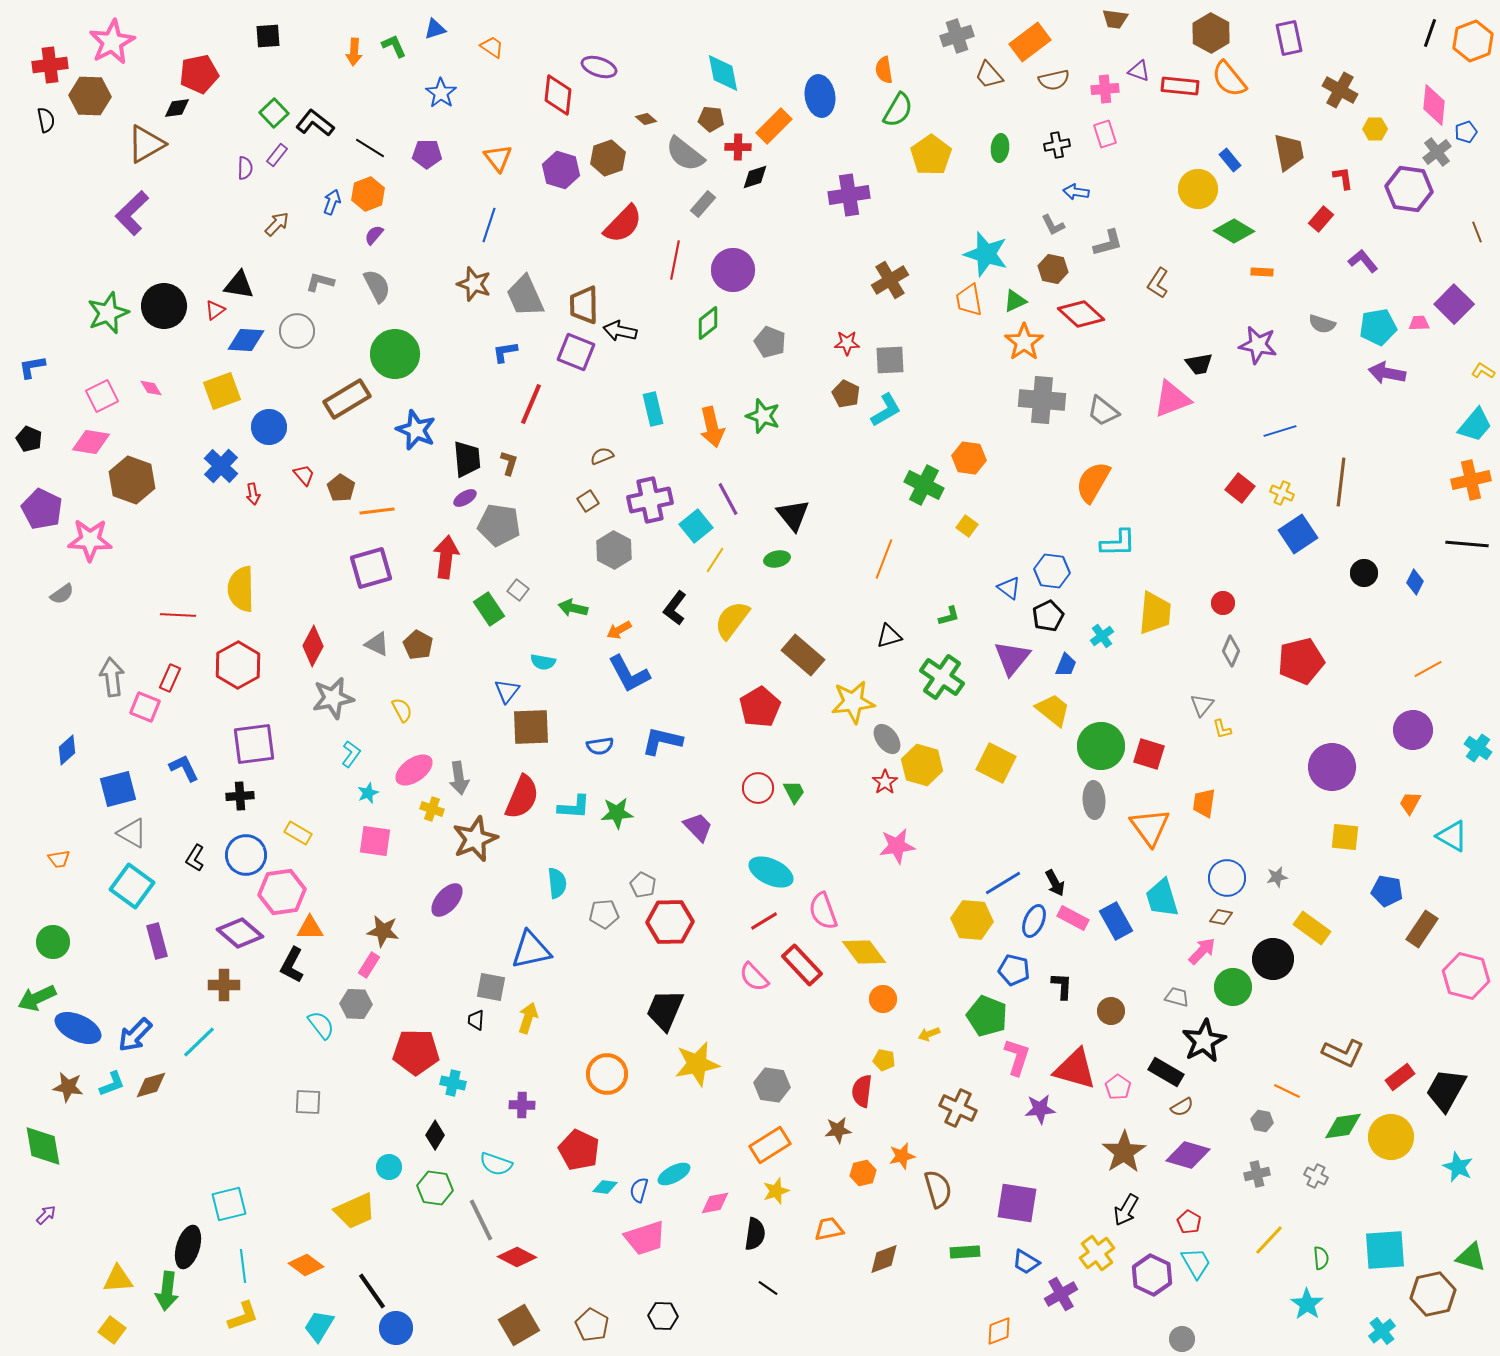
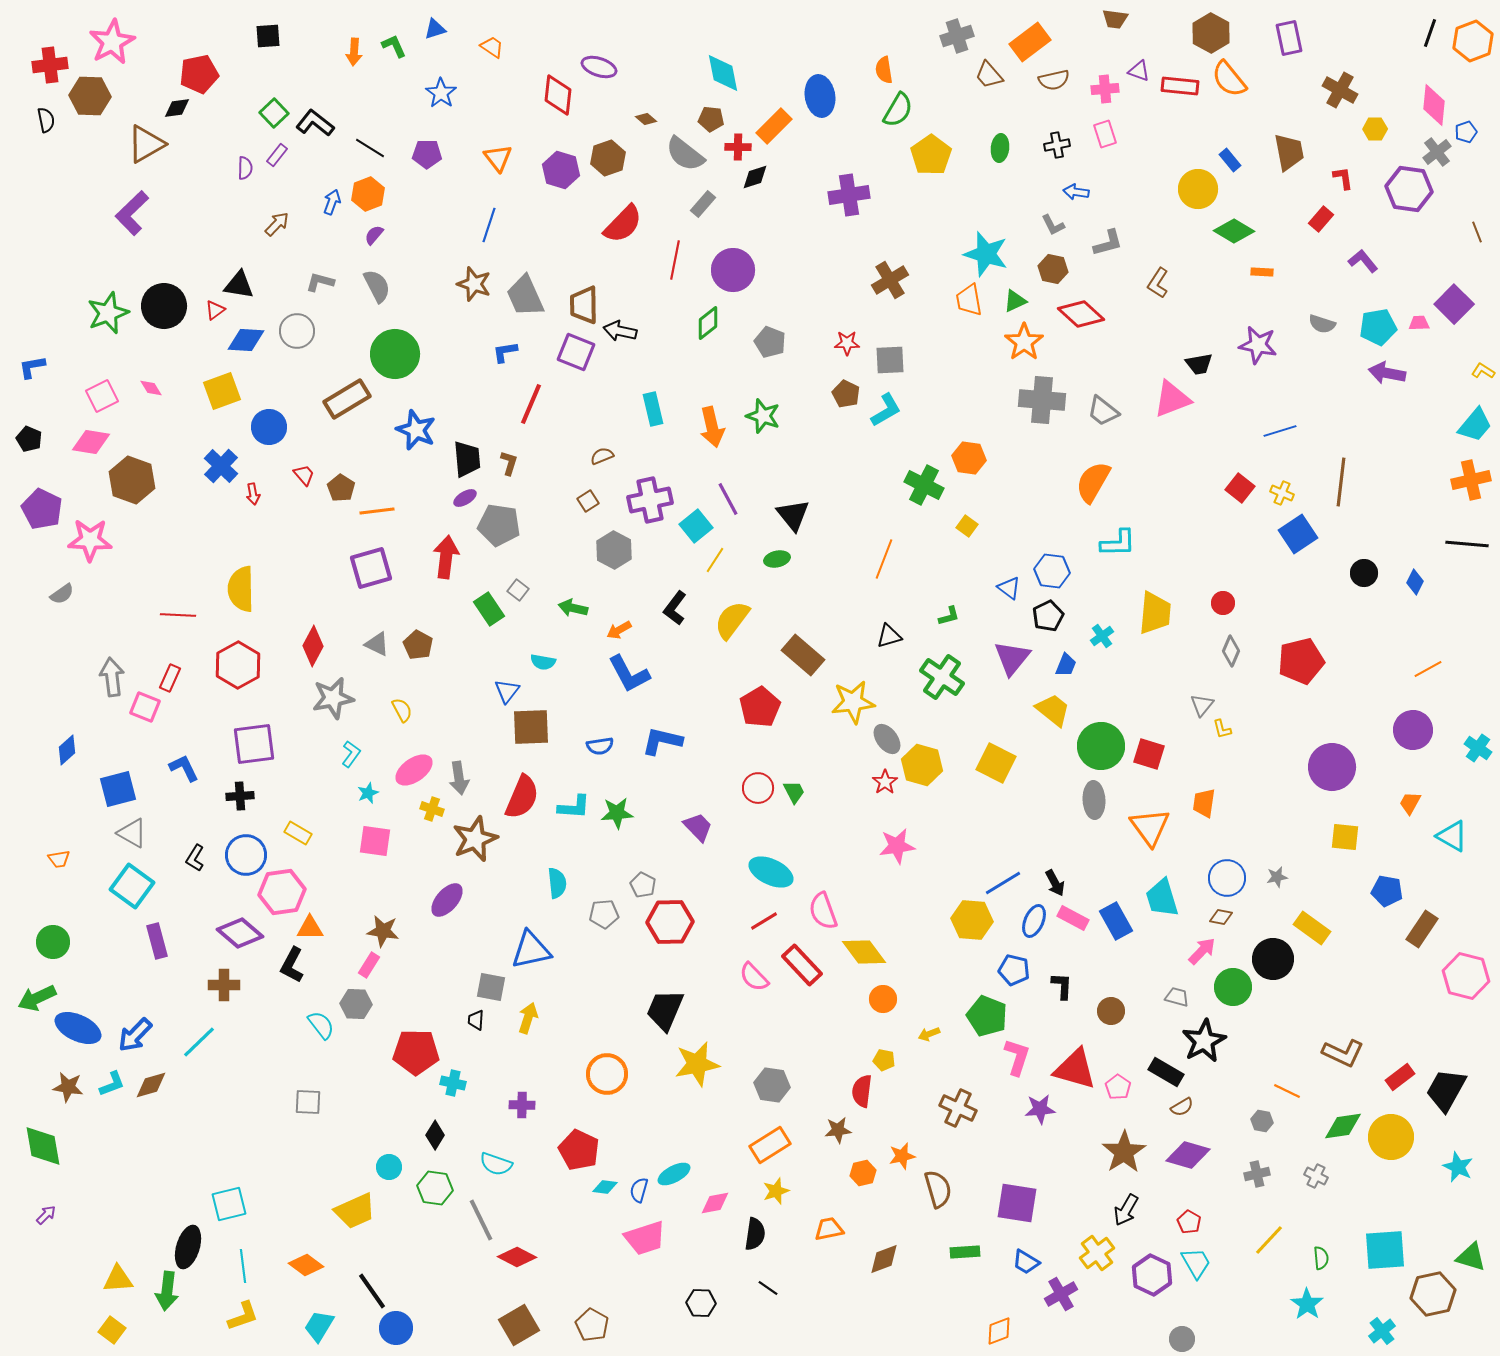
black hexagon at (663, 1316): moved 38 px right, 13 px up
